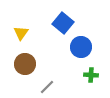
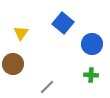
blue circle: moved 11 px right, 3 px up
brown circle: moved 12 px left
